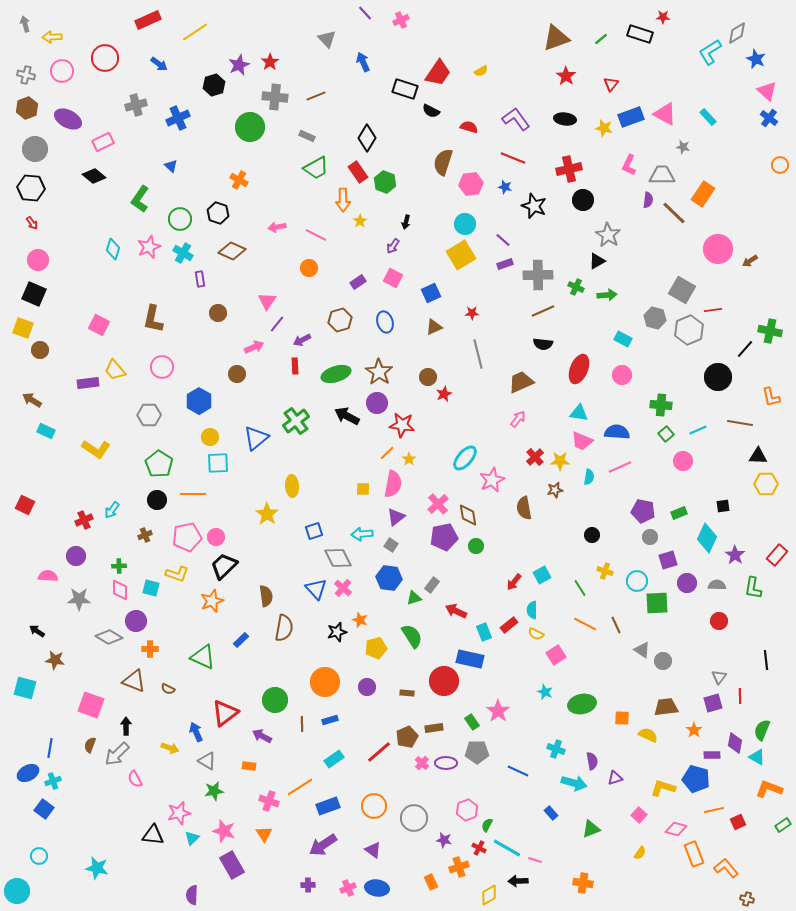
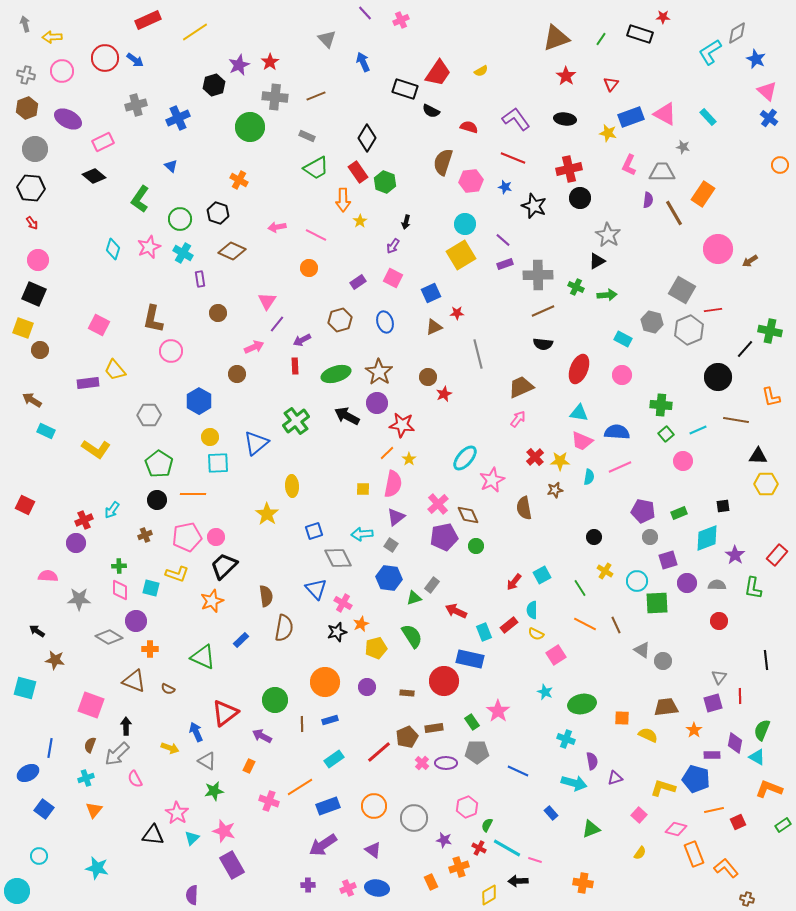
green line at (601, 39): rotated 16 degrees counterclockwise
blue arrow at (159, 64): moved 24 px left, 4 px up
yellow star at (604, 128): moved 4 px right, 5 px down
gray trapezoid at (662, 175): moved 3 px up
pink hexagon at (471, 184): moved 3 px up
black circle at (583, 200): moved 3 px left, 2 px up
brown line at (674, 213): rotated 16 degrees clockwise
red star at (472, 313): moved 15 px left
gray hexagon at (655, 318): moved 3 px left, 4 px down
pink circle at (162, 367): moved 9 px right, 16 px up
brown trapezoid at (521, 382): moved 5 px down
brown line at (740, 423): moved 4 px left, 3 px up
blue triangle at (256, 438): moved 5 px down
brown diamond at (468, 515): rotated 15 degrees counterclockwise
black circle at (592, 535): moved 2 px right, 2 px down
cyan diamond at (707, 538): rotated 44 degrees clockwise
purple circle at (76, 556): moved 13 px up
yellow cross at (605, 571): rotated 14 degrees clockwise
pink cross at (343, 588): moved 15 px down; rotated 12 degrees counterclockwise
orange star at (360, 620): moved 1 px right, 4 px down; rotated 28 degrees clockwise
cyan cross at (556, 749): moved 10 px right, 10 px up
orange rectangle at (249, 766): rotated 72 degrees counterclockwise
cyan cross at (53, 781): moved 33 px right, 3 px up
pink hexagon at (467, 810): moved 3 px up
pink star at (179, 813): moved 2 px left; rotated 25 degrees counterclockwise
orange triangle at (264, 834): moved 170 px left, 24 px up; rotated 12 degrees clockwise
